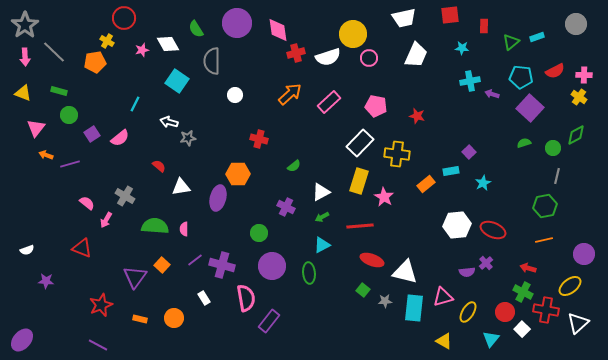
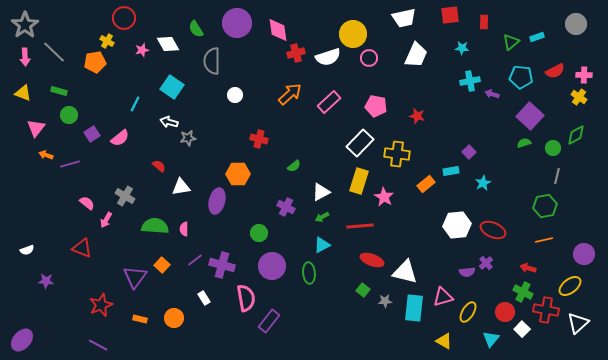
red rectangle at (484, 26): moved 4 px up
cyan square at (177, 81): moved 5 px left, 6 px down
purple square at (530, 108): moved 8 px down
purple ellipse at (218, 198): moved 1 px left, 3 px down
